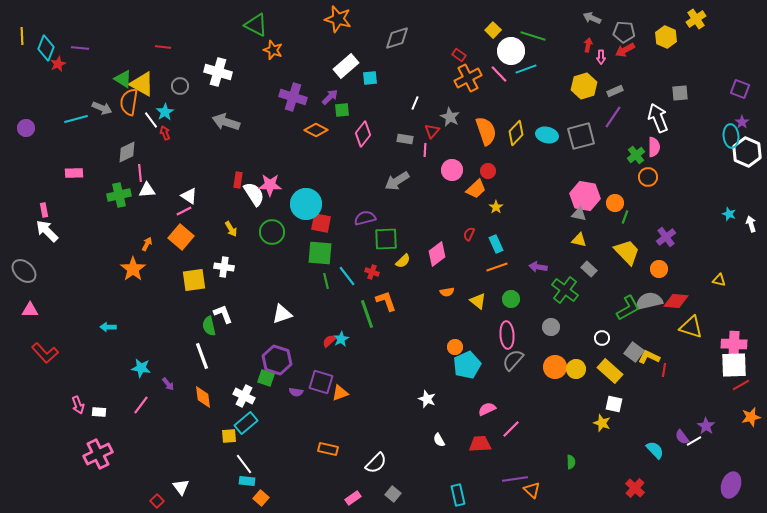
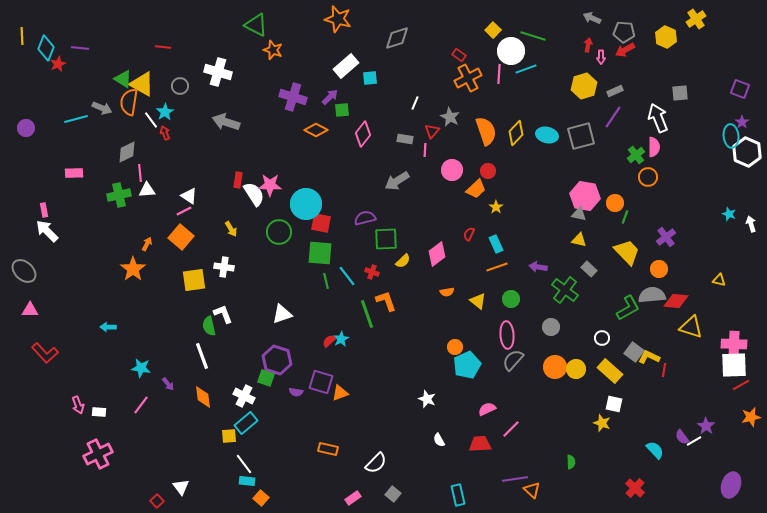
pink line at (499, 74): rotated 48 degrees clockwise
green circle at (272, 232): moved 7 px right
gray semicircle at (649, 301): moved 3 px right, 6 px up; rotated 8 degrees clockwise
